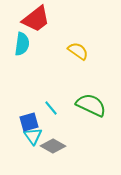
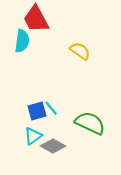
red trapezoid: rotated 100 degrees clockwise
cyan semicircle: moved 3 px up
yellow semicircle: moved 2 px right
green semicircle: moved 1 px left, 18 px down
blue square: moved 8 px right, 11 px up
cyan triangle: rotated 30 degrees clockwise
